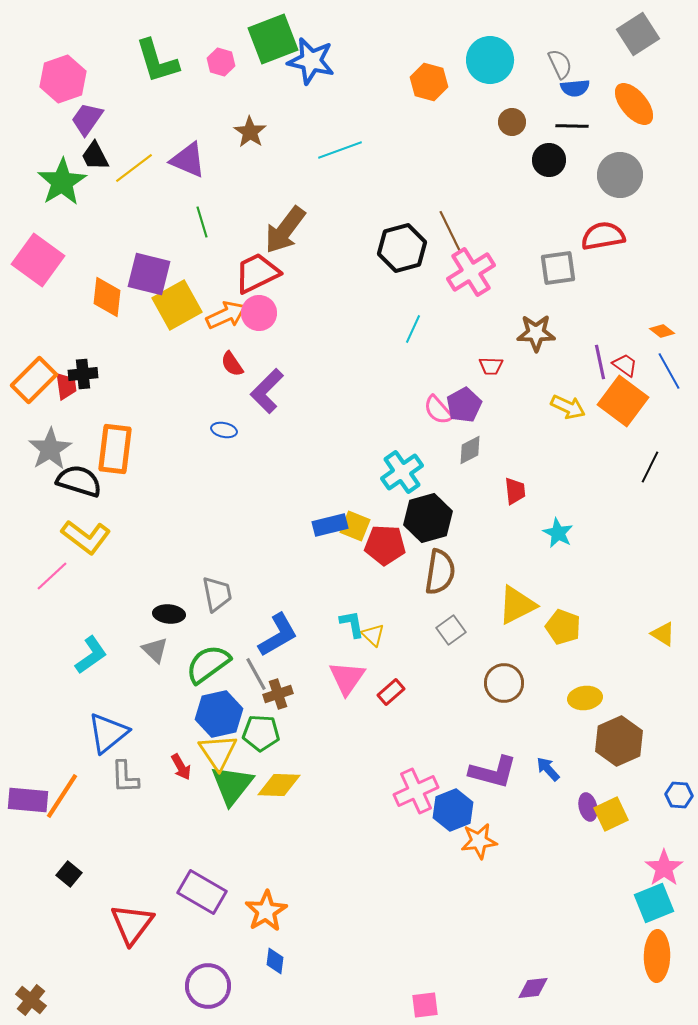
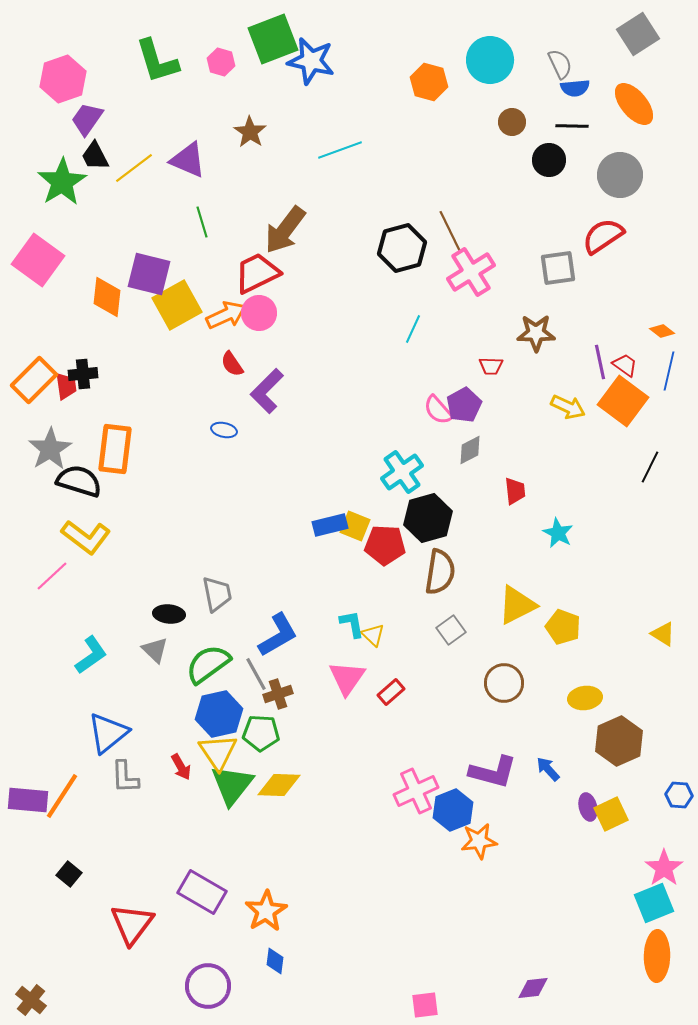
red semicircle at (603, 236): rotated 24 degrees counterclockwise
blue line at (669, 371): rotated 42 degrees clockwise
